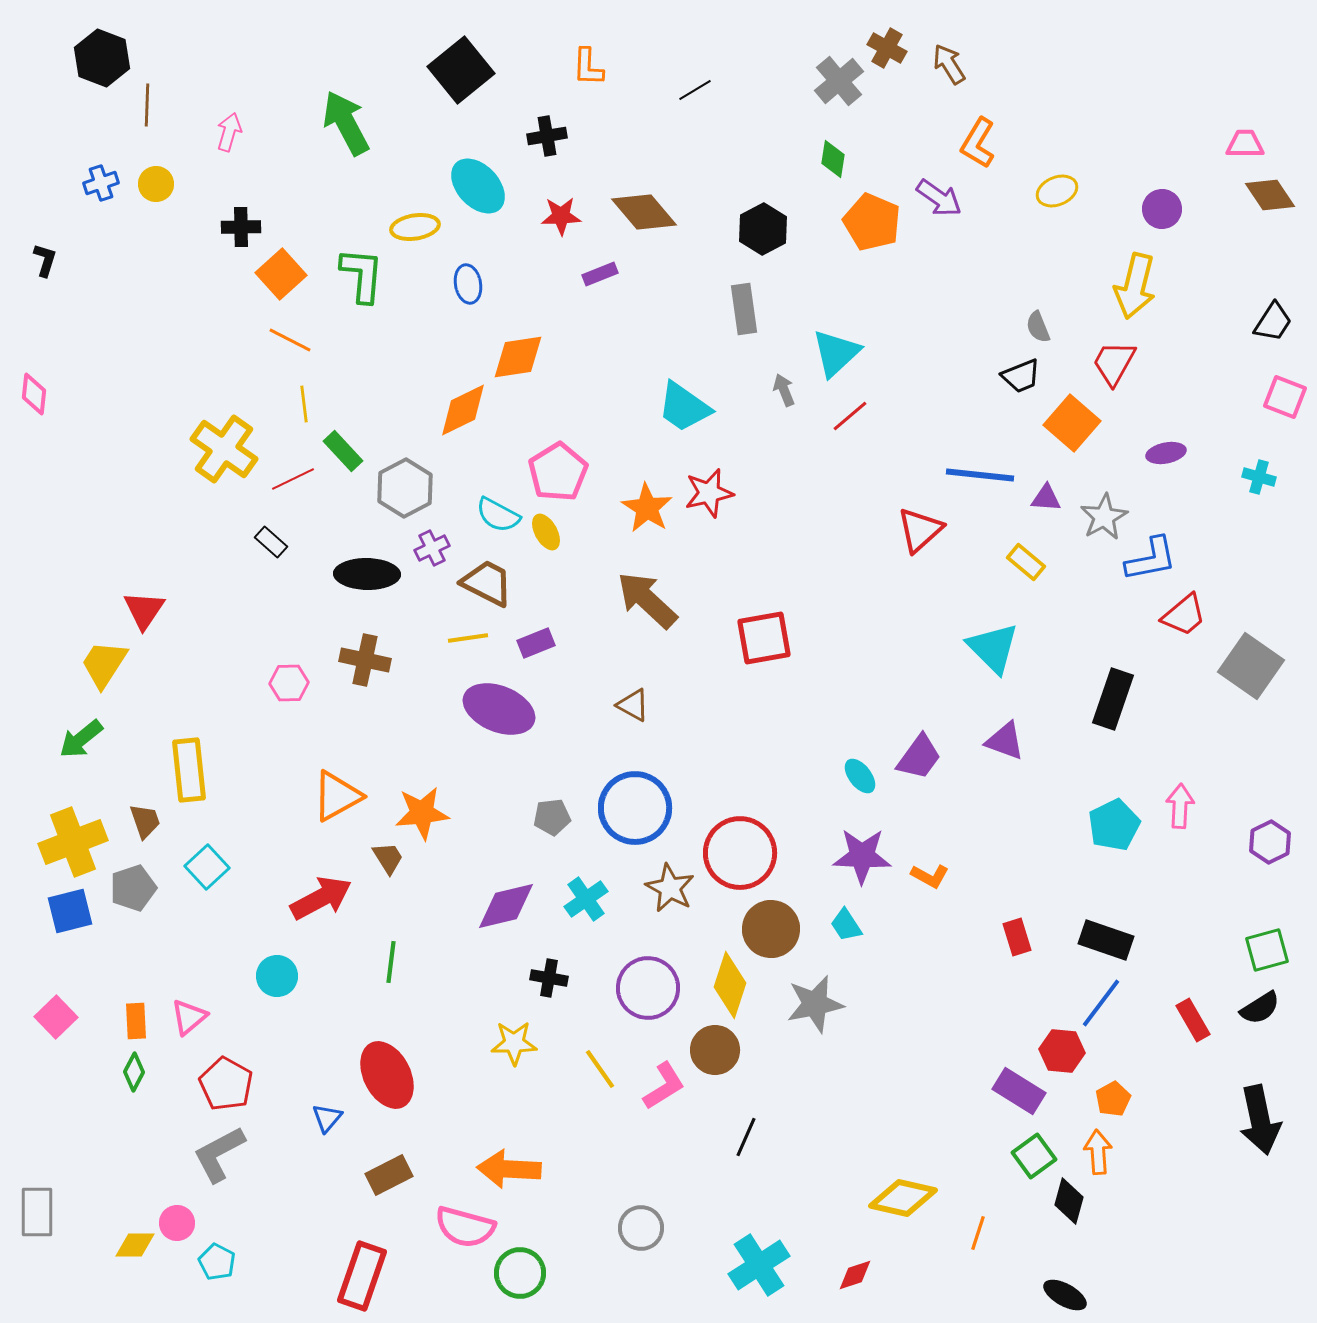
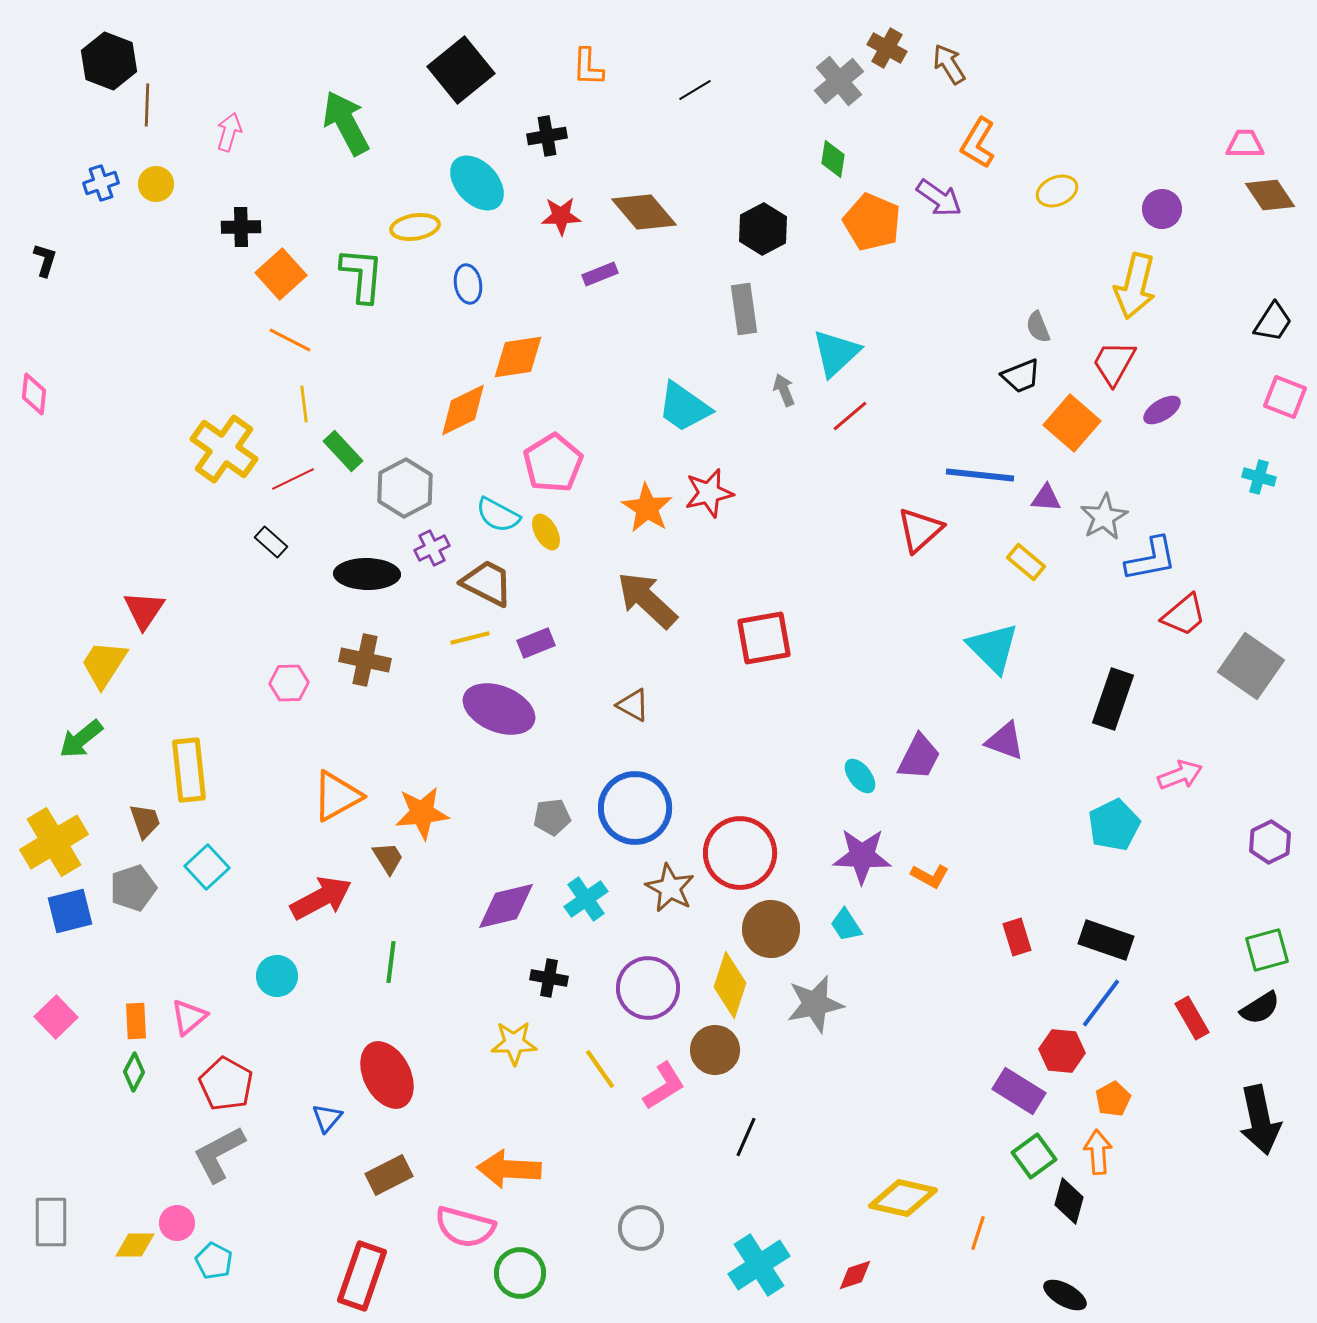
black hexagon at (102, 58): moved 7 px right, 3 px down
cyan ellipse at (478, 186): moved 1 px left, 3 px up
purple ellipse at (1166, 453): moved 4 px left, 43 px up; rotated 21 degrees counterclockwise
pink pentagon at (558, 472): moved 5 px left, 9 px up
yellow line at (468, 638): moved 2 px right; rotated 6 degrees counterclockwise
purple trapezoid at (919, 757): rotated 9 degrees counterclockwise
pink arrow at (1180, 806): moved 31 px up; rotated 66 degrees clockwise
yellow cross at (73, 842): moved 19 px left; rotated 10 degrees counterclockwise
red rectangle at (1193, 1020): moved 1 px left, 2 px up
gray rectangle at (37, 1212): moved 14 px right, 10 px down
cyan pentagon at (217, 1262): moved 3 px left, 1 px up
